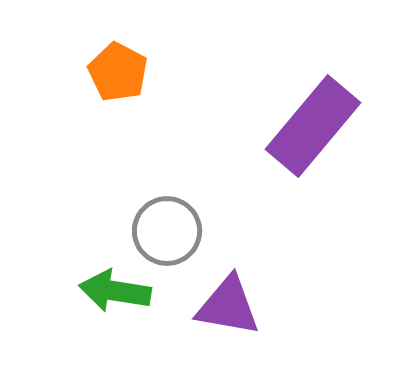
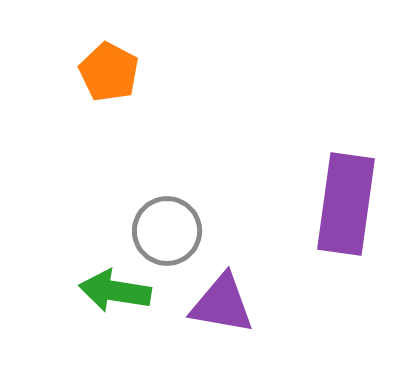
orange pentagon: moved 9 px left
purple rectangle: moved 33 px right, 78 px down; rotated 32 degrees counterclockwise
purple triangle: moved 6 px left, 2 px up
